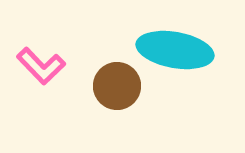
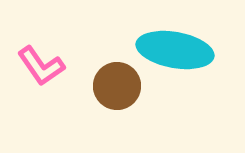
pink L-shape: rotated 9 degrees clockwise
